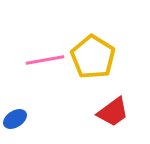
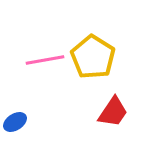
red trapezoid: rotated 20 degrees counterclockwise
blue ellipse: moved 3 px down
